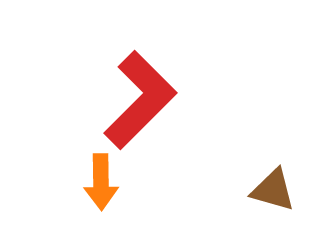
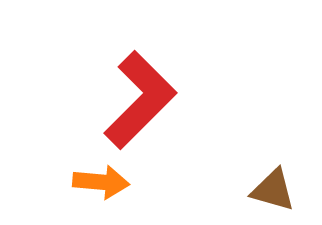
orange arrow: rotated 84 degrees counterclockwise
